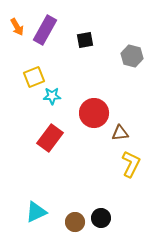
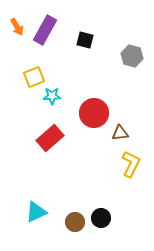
black square: rotated 24 degrees clockwise
red rectangle: rotated 12 degrees clockwise
